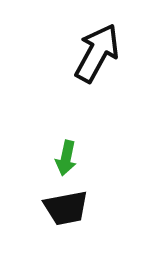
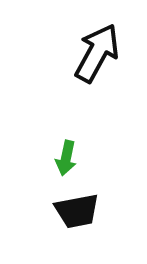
black trapezoid: moved 11 px right, 3 px down
